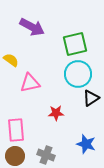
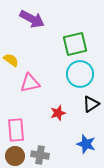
purple arrow: moved 8 px up
cyan circle: moved 2 px right
black triangle: moved 6 px down
red star: moved 2 px right; rotated 14 degrees counterclockwise
gray cross: moved 6 px left; rotated 12 degrees counterclockwise
